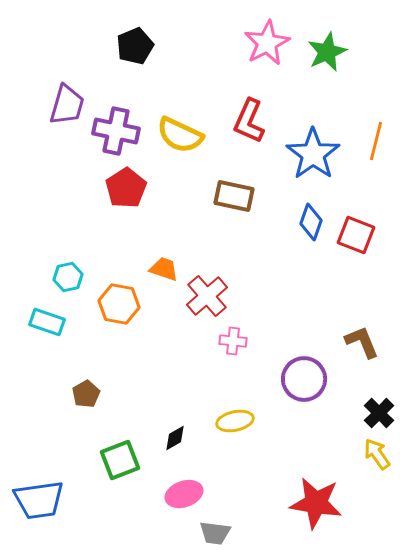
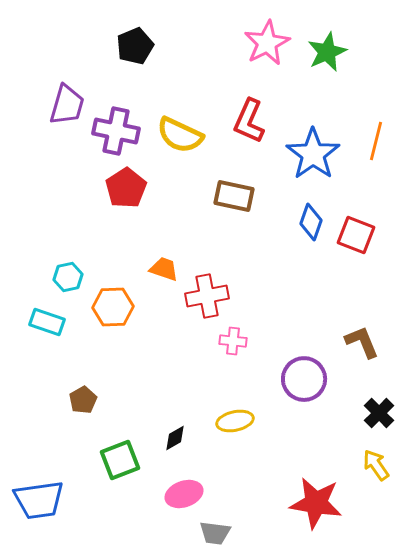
red cross: rotated 30 degrees clockwise
orange hexagon: moved 6 px left, 3 px down; rotated 12 degrees counterclockwise
brown pentagon: moved 3 px left, 6 px down
yellow arrow: moved 1 px left, 11 px down
